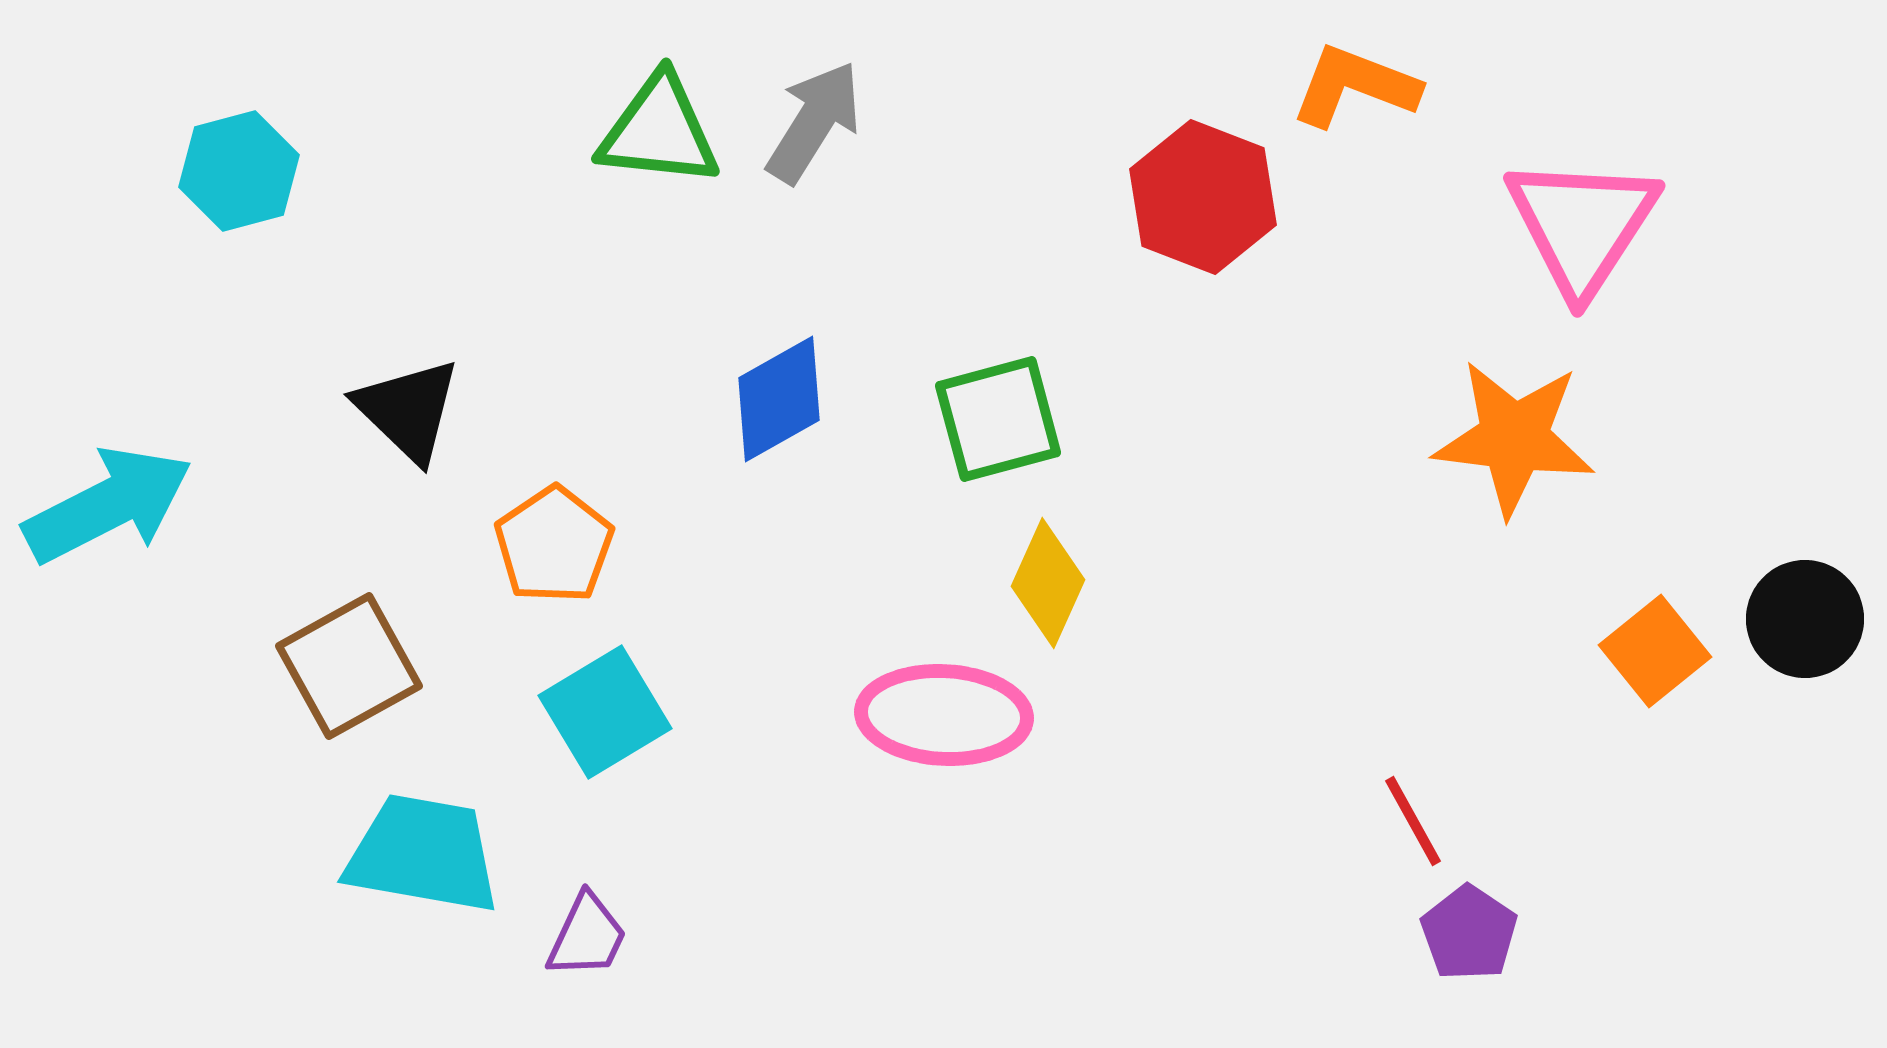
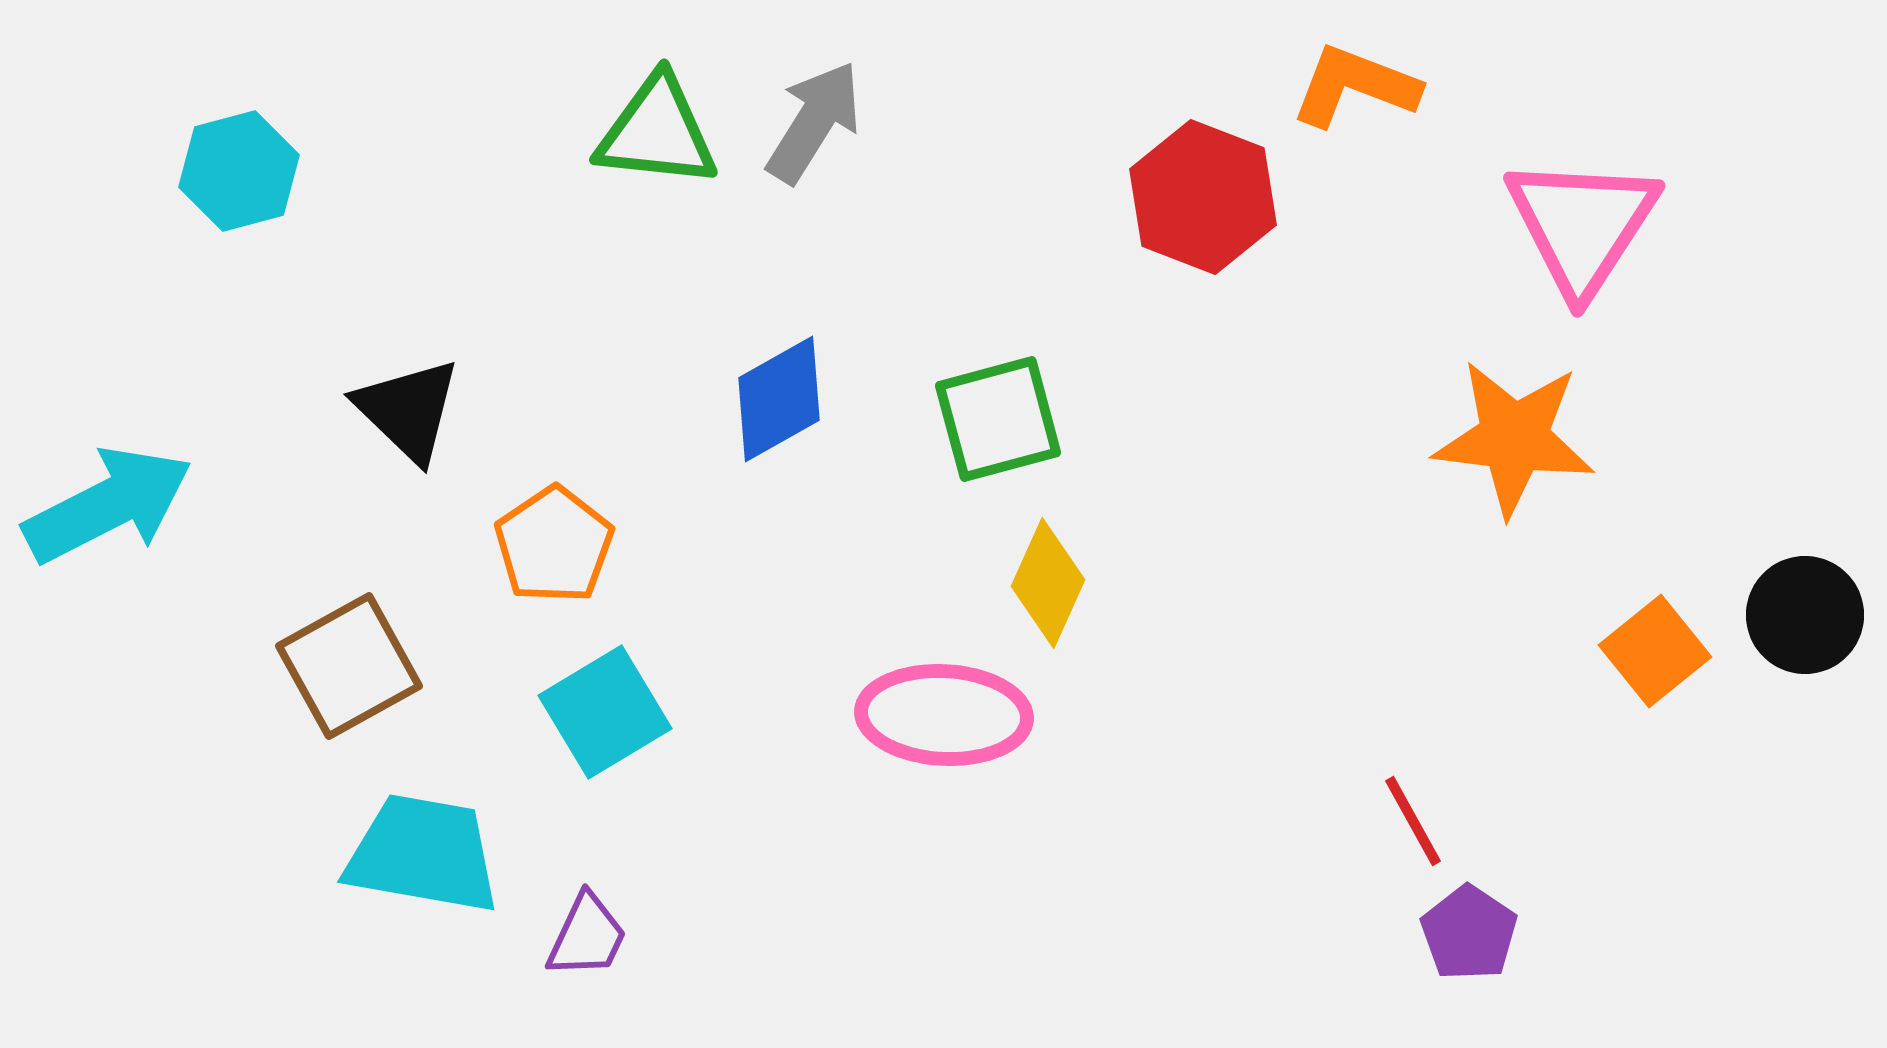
green triangle: moved 2 px left, 1 px down
black circle: moved 4 px up
